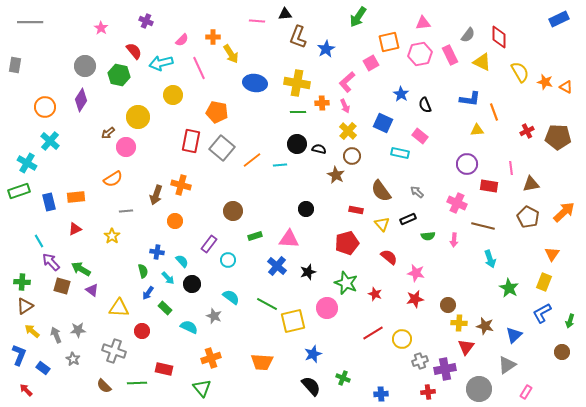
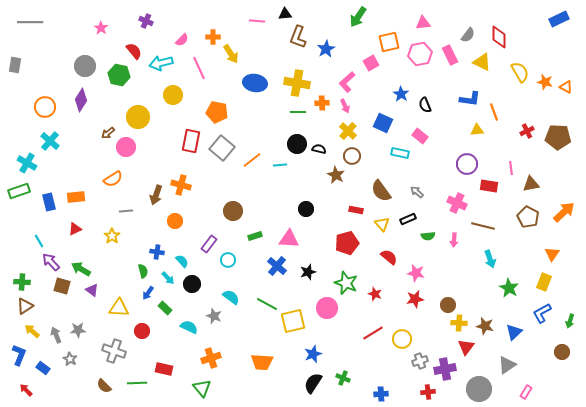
blue triangle at (514, 335): moved 3 px up
gray star at (73, 359): moved 3 px left
black semicircle at (311, 386): moved 2 px right, 3 px up; rotated 105 degrees counterclockwise
